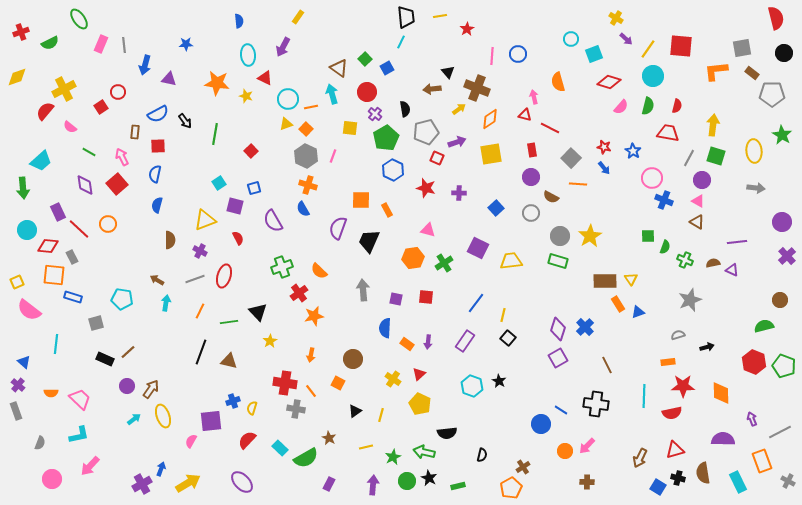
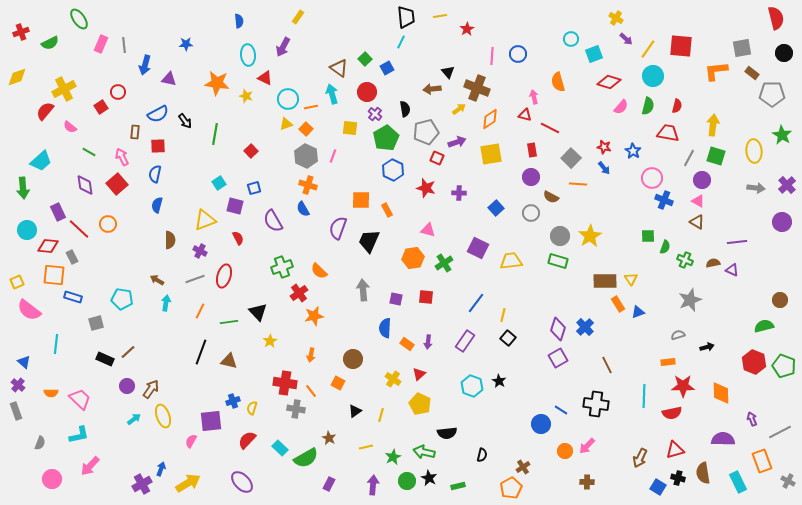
purple cross at (787, 256): moved 71 px up
